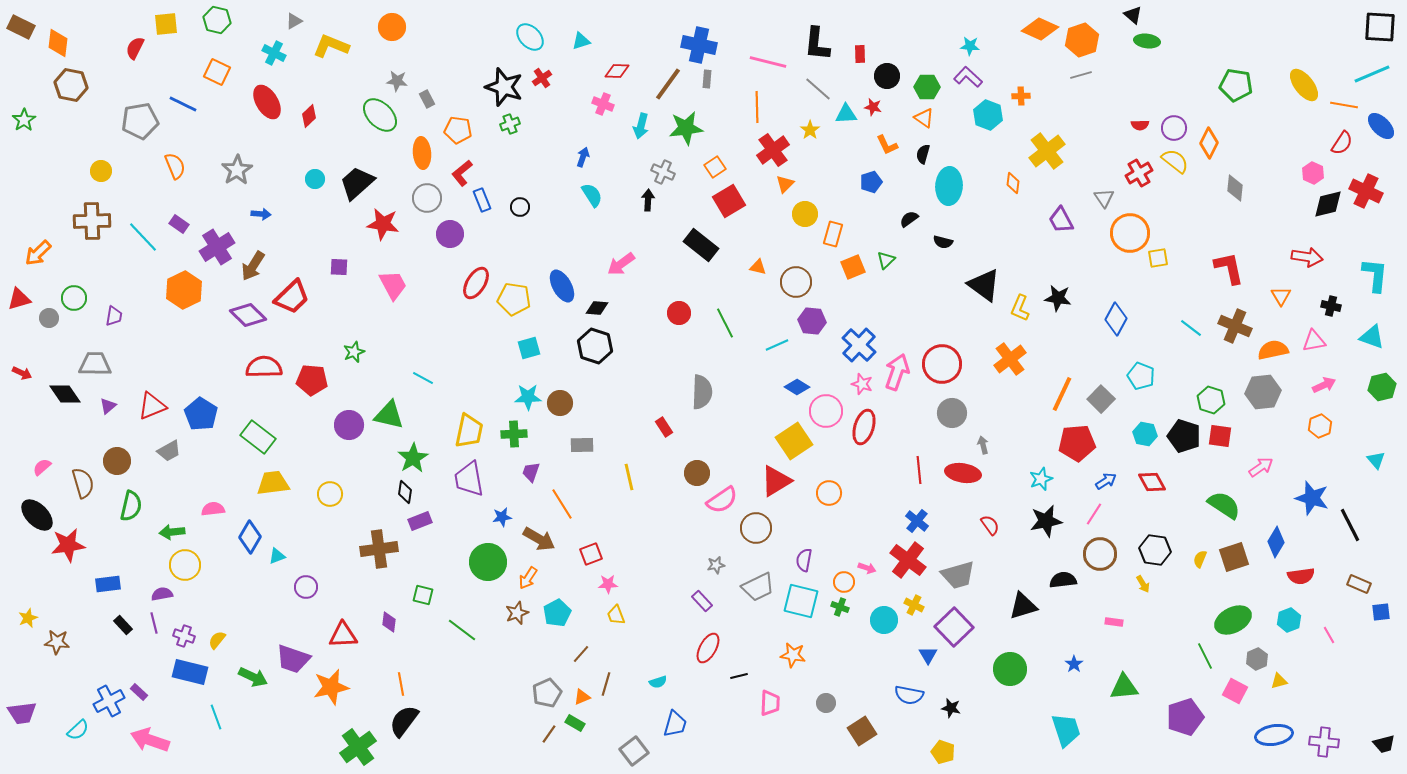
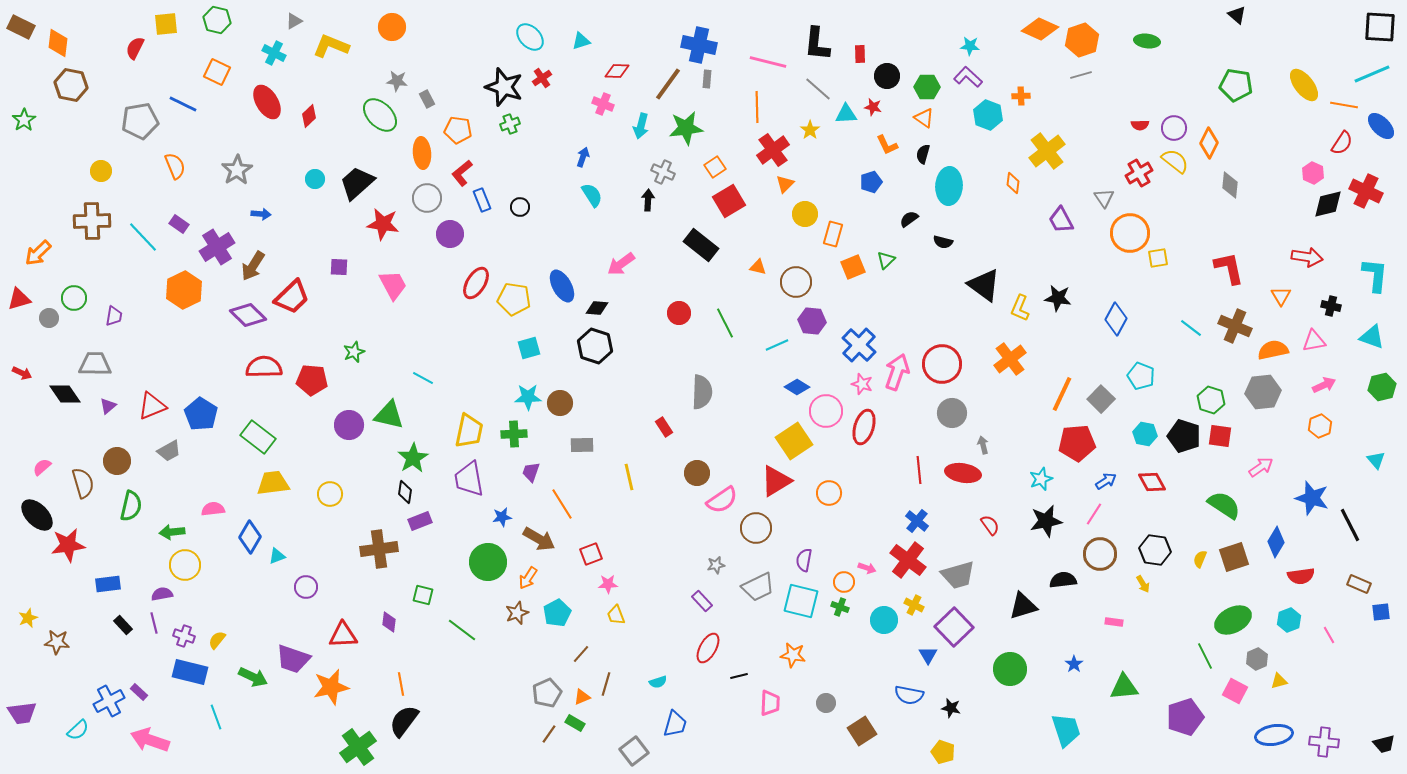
black triangle at (1133, 15): moved 104 px right
gray diamond at (1235, 188): moved 5 px left, 3 px up
